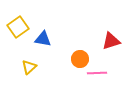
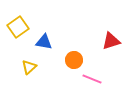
blue triangle: moved 1 px right, 3 px down
orange circle: moved 6 px left, 1 px down
pink line: moved 5 px left, 6 px down; rotated 24 degrees clockwise
